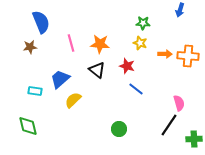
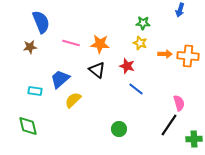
pink line: rotated 60 degrees counterclockwise
